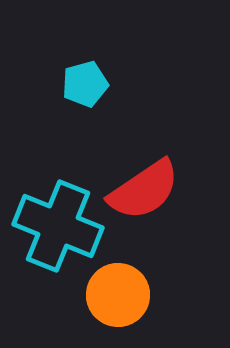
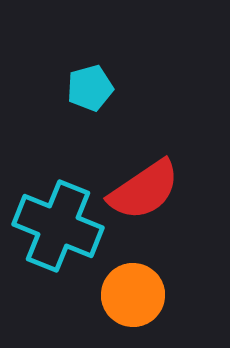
cyan pentagon: moved 5 px right, 4 px down
orange circle: moved 15 px right
